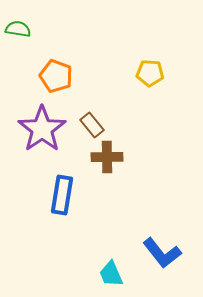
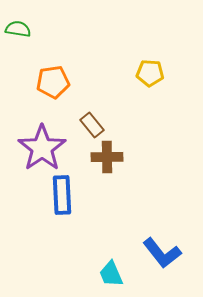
orange pentagon: moved 3 px left, 6 px down; rotated 28 degrees counterclockwise
purple star: moved 19 px down
blue rectangle: rotated 12 degrees counterclockwise
